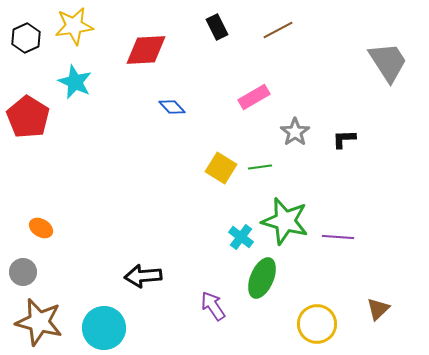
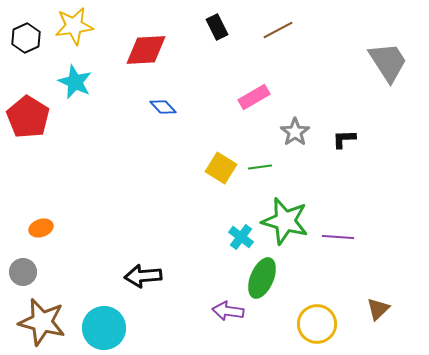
blue diamond: moved 9 px left
orange ellipse: rotated 50 degrees counterclockwise
purple arrow: moved 15 px right, 5 px down; rotated 48 degrees counterclockwise
brown star: moved 3 px right
